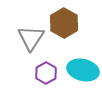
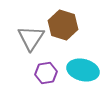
brown hexagon: moved 1 px left, 2 px down; rotated 12 degrees counterclockwise
purple hexagon: rotated 20 degrees clockwise
